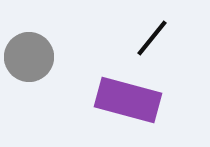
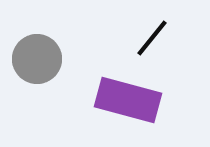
gray circle: moved 8 px right, 2 px down
